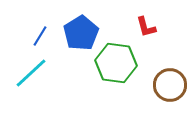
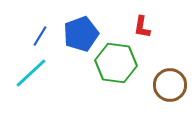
red L-shape: moved 4 px left; rotated 25 degrees clockwise
blue pentagon: moved 1 px down; rotated 12 degrees clockwise
